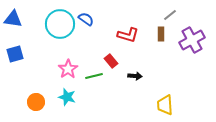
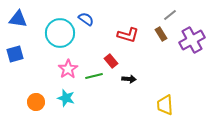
blue triangle: moved 5 px right
cyan circle: moved 9 px down
brown rectangle: rotated 32 degrees counterclockwise
black arrow: moved 6 px left, 3 px down
cyan star: moved 1 px left, 1 px down
